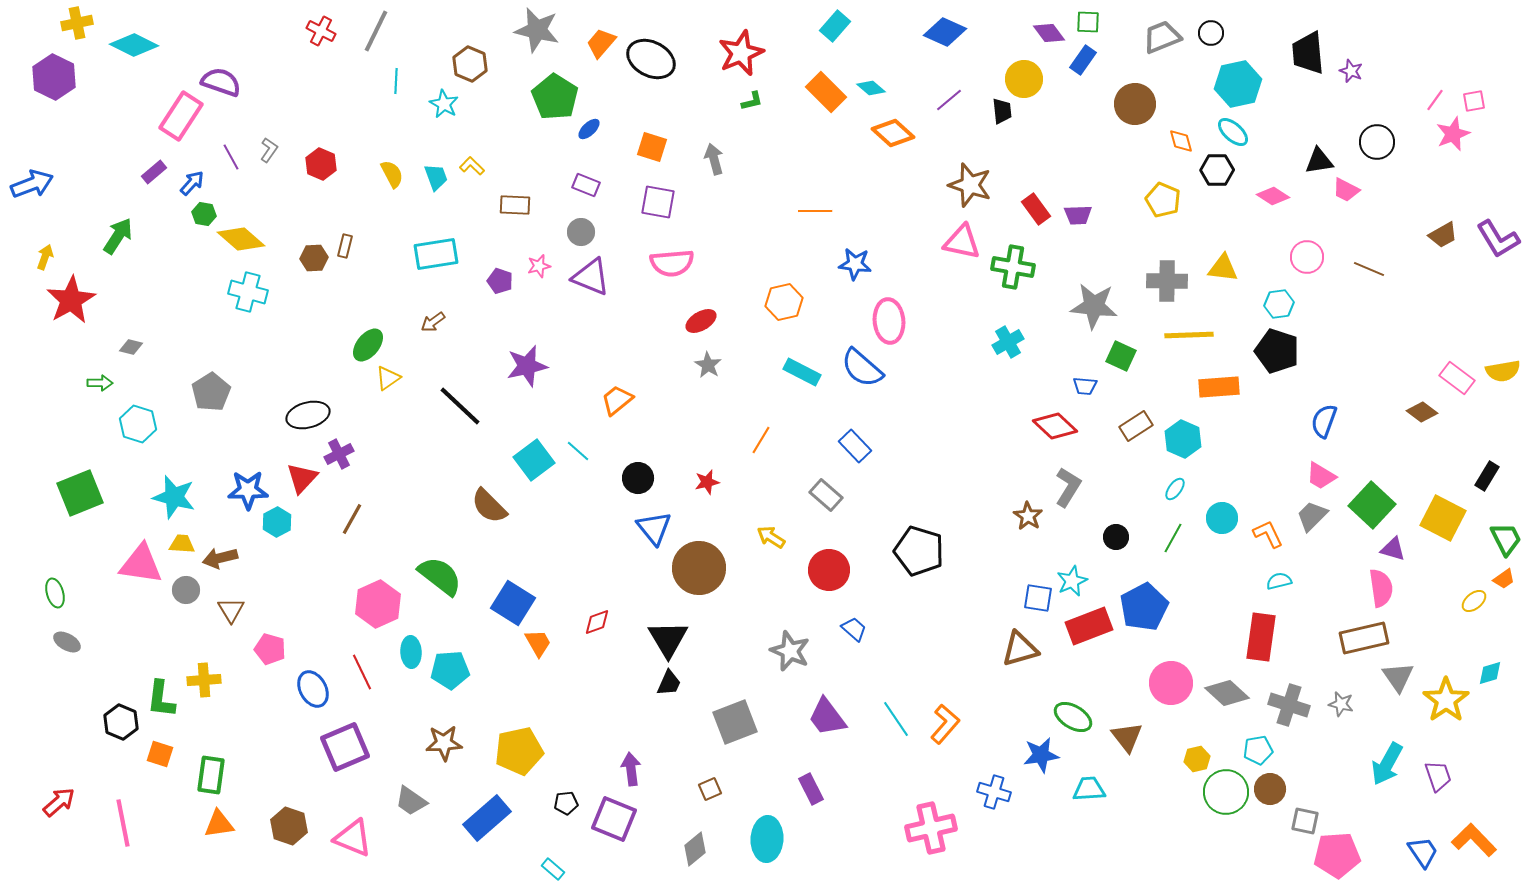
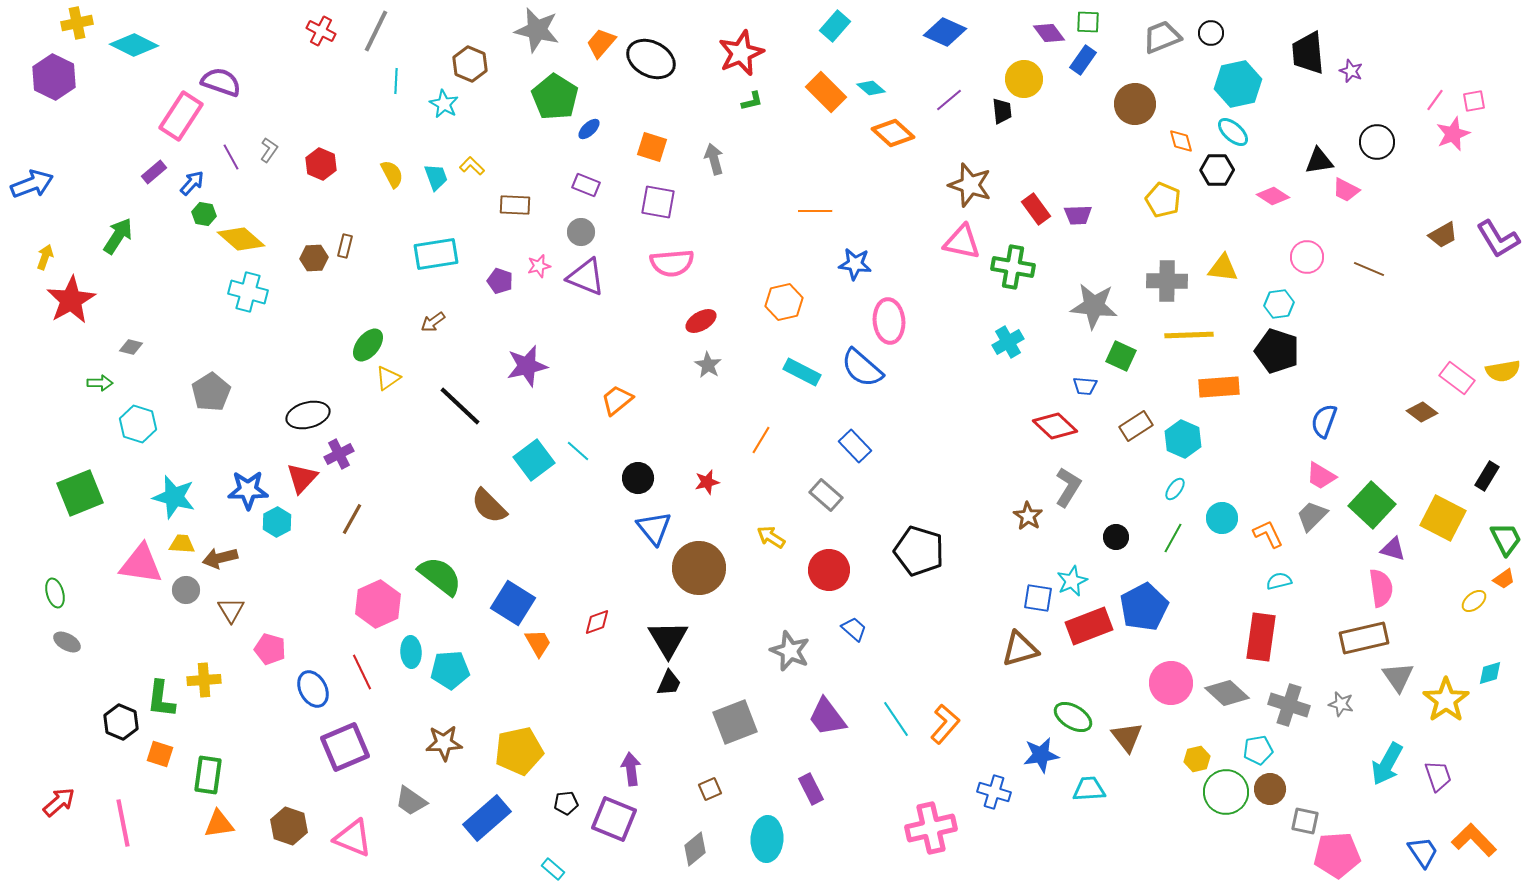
purple triangle at (591, 277): moved 5 px left
green rectangle at (211, 775): moved 3 px left
